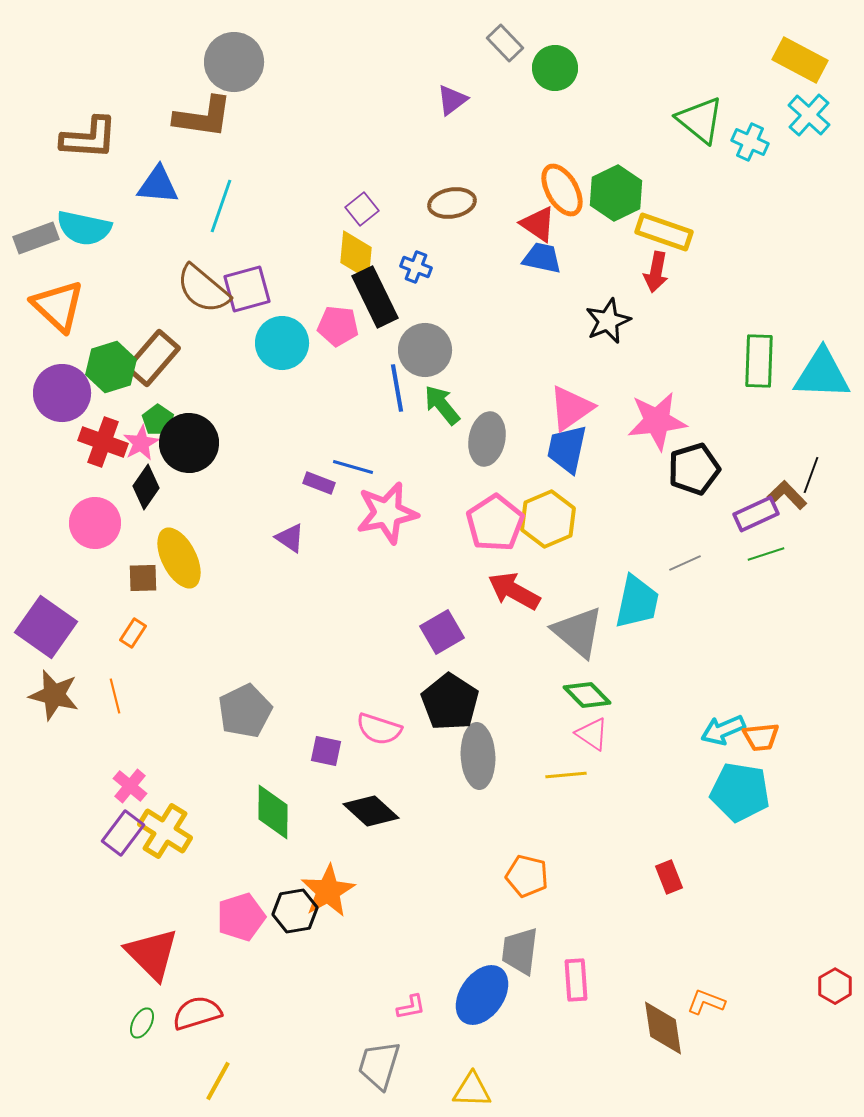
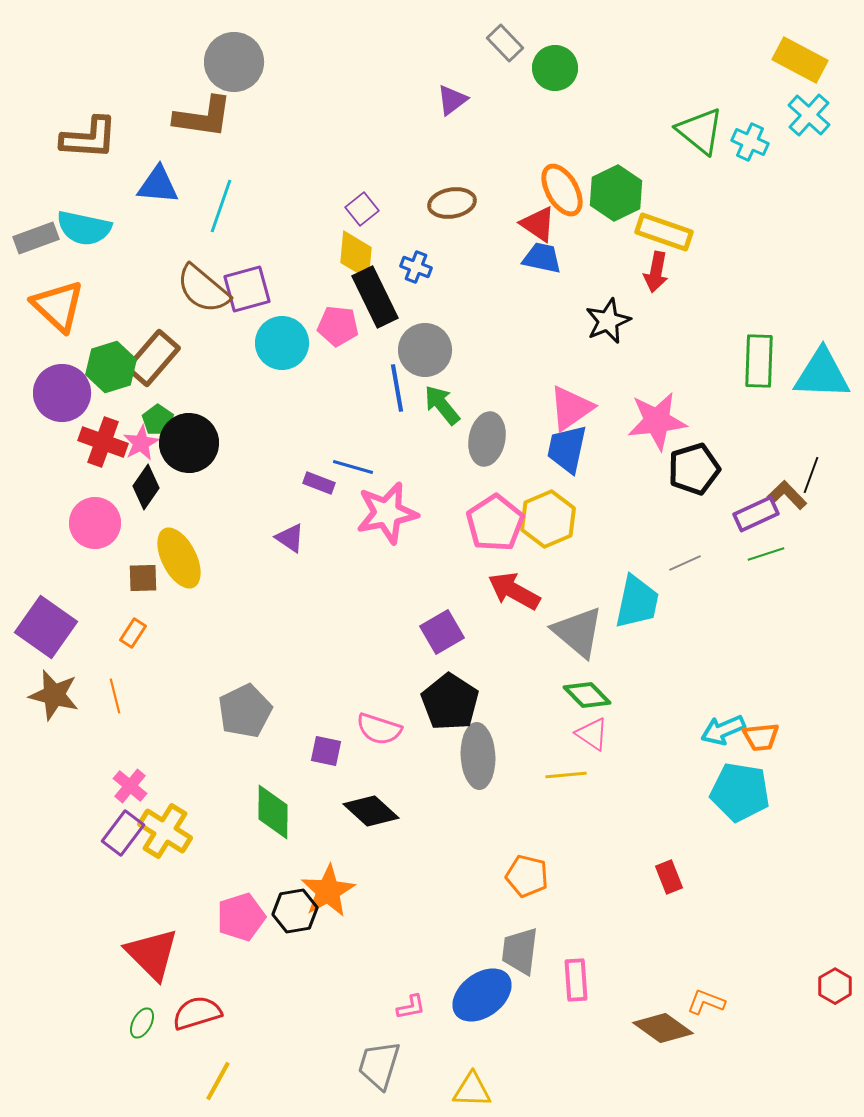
green triangle at (700, 120): moved 11 px down
blue ellipse at (482, 995): rotated 18 degrees clockwise
brown diamond at (663, 1028): rotated 46 degrees counterclockwise
